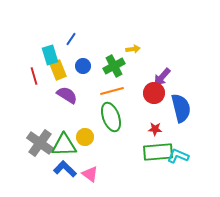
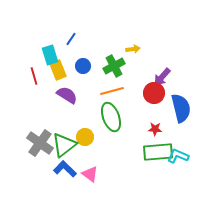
green triangle: rotated 36 degrees counterclockwise
